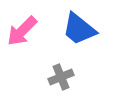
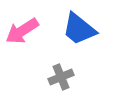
pink arrow: rotated 12 degrees clockwise
